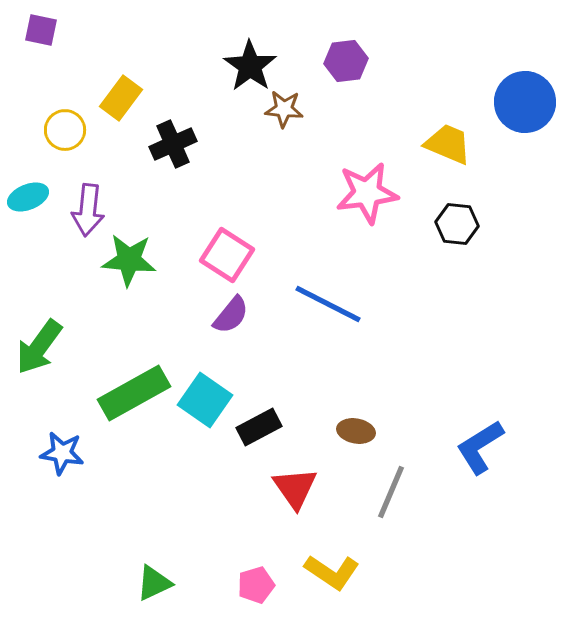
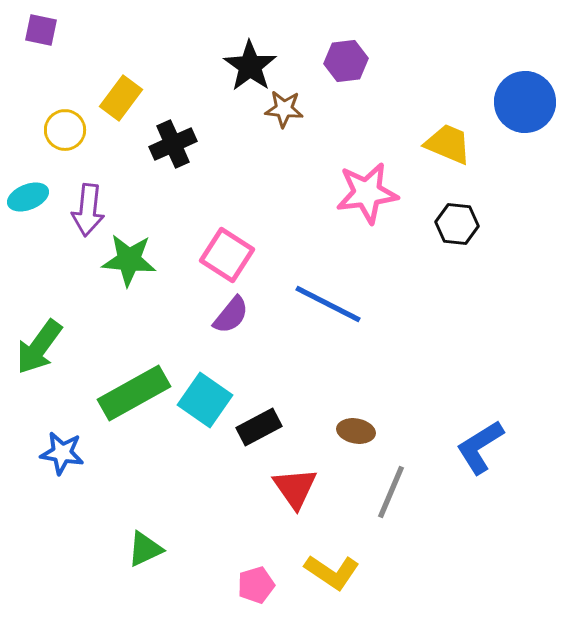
green triangle: moved 9 px left, 34 px up
